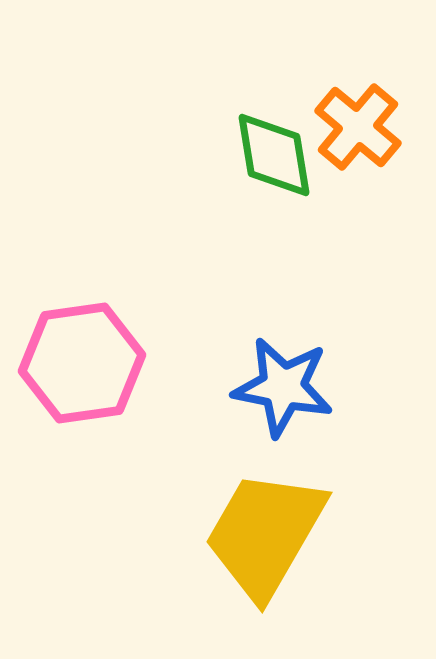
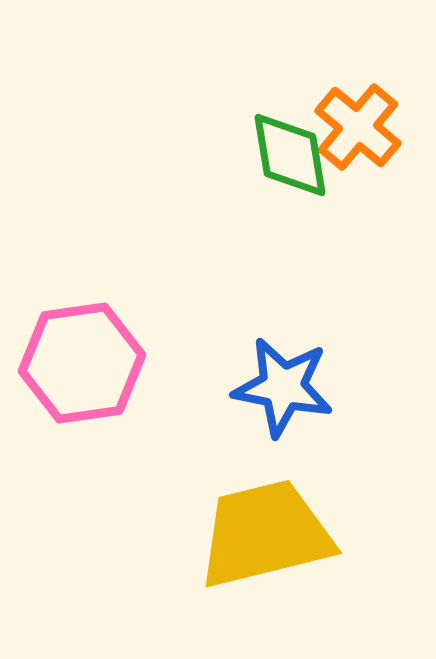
green diamond: moved 16 px right
yellow trapezoid: rotated 46 degrees clockwise
